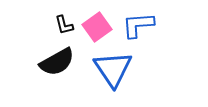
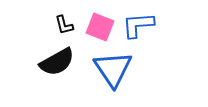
pink square: moved 3 px right; rotated 32 degrees counterclockwise
